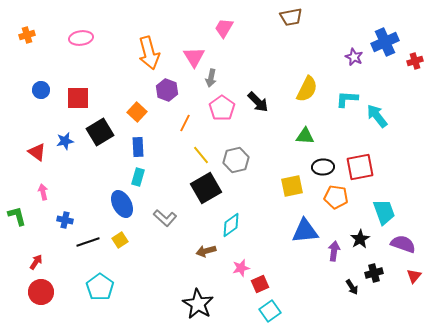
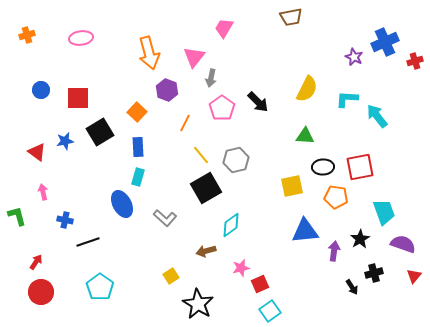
pink triangle at (194, 57): rotated 10 degrees clockwise
yellow square at (120, 240): moved 51 px right, 36 px down
